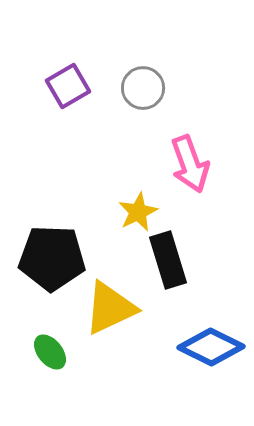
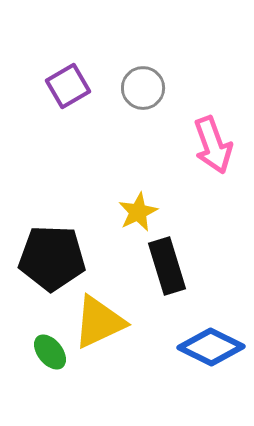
pink arrow: moved 23 px right, 19 px up
black rectangle: moved 1 px left, 6 px down
yellow triangle: moved 11 px left, 14 px down
